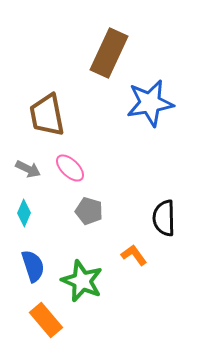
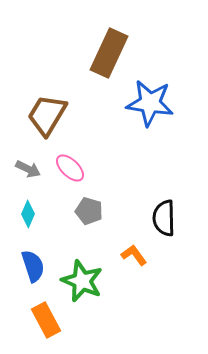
blue star: rotated 18 degrees clockwise
brown trapezoid: rotated 42 degrees clockwise
cyan diamond: moved 4 px right, 1 px down
orange rectangle: rotated 12 degrees clockwise
